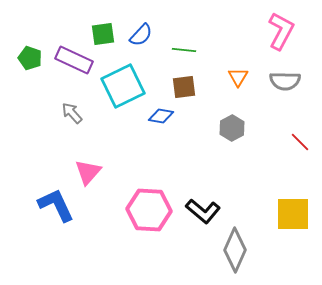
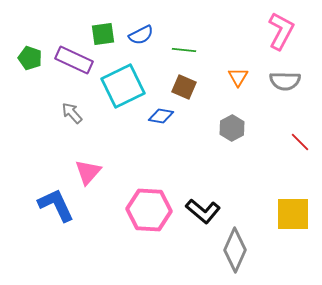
blue semicircle: rotated 20 degrees clockwise
brown square: rotated 30 degrees clockwise
